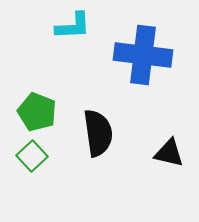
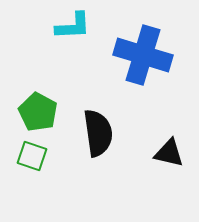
blue cross: rotated 10 degrees clockwise
green pentagon: moved 1 px right; rotated 6 degrees clockwise
green square: rotated 28 degrees counterclockwise
